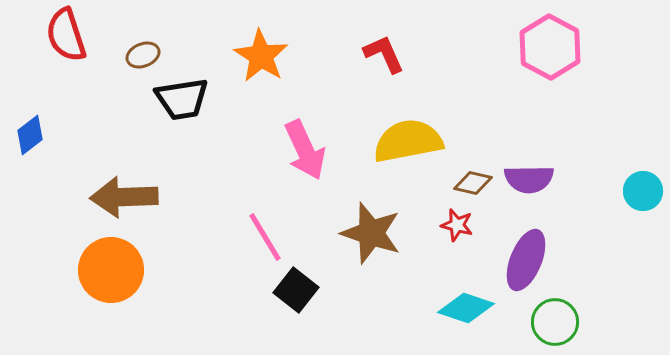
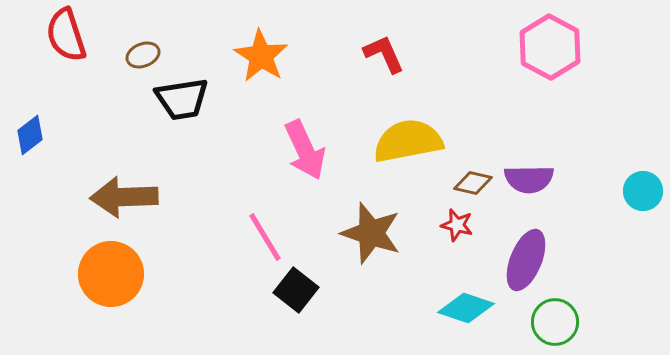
orange circle: moved 4 px down
